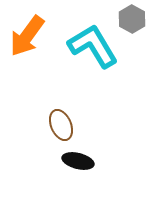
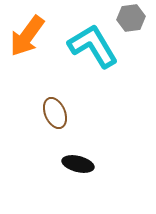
gray hexagon: moved 1 px left, 1 px up; rotated 24 degrees clockwise
brown ellipse: moved 6 px left, 12 px up
black ellipse: moved 3 px down
